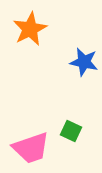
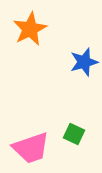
blue star: rotated 28 degrees counterclockwise
green square: moved 3 px right, 3 px down
